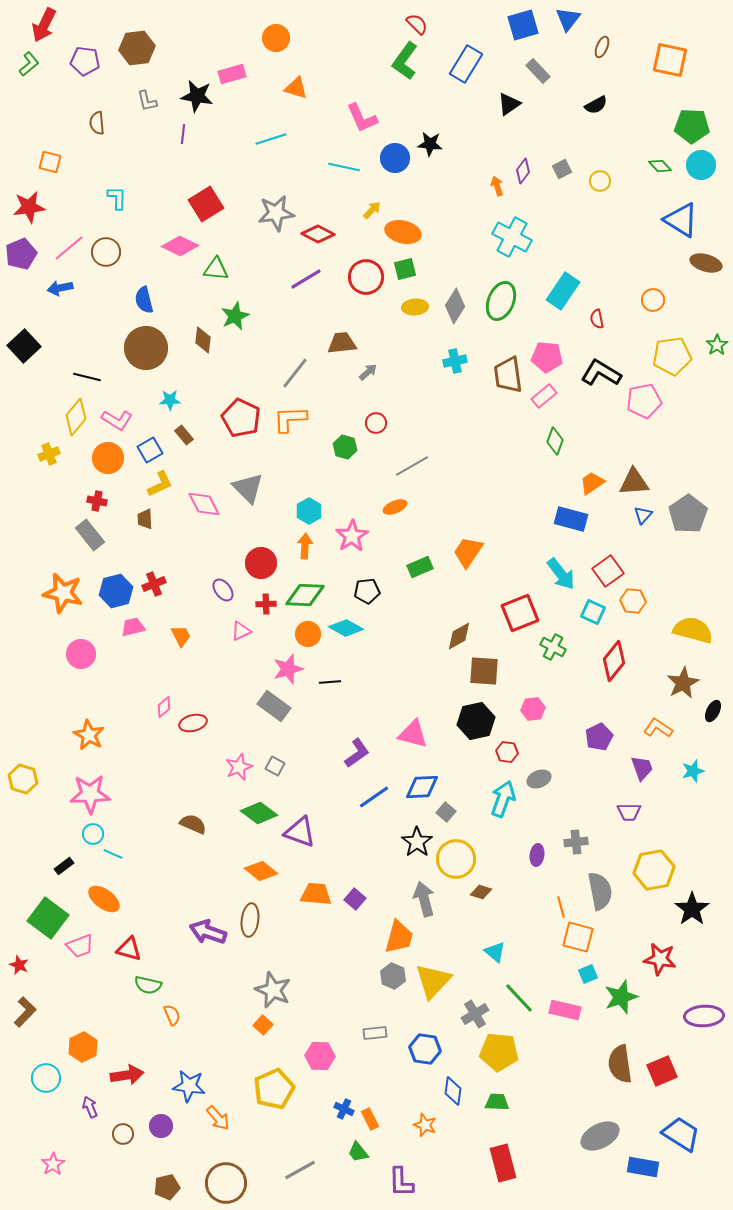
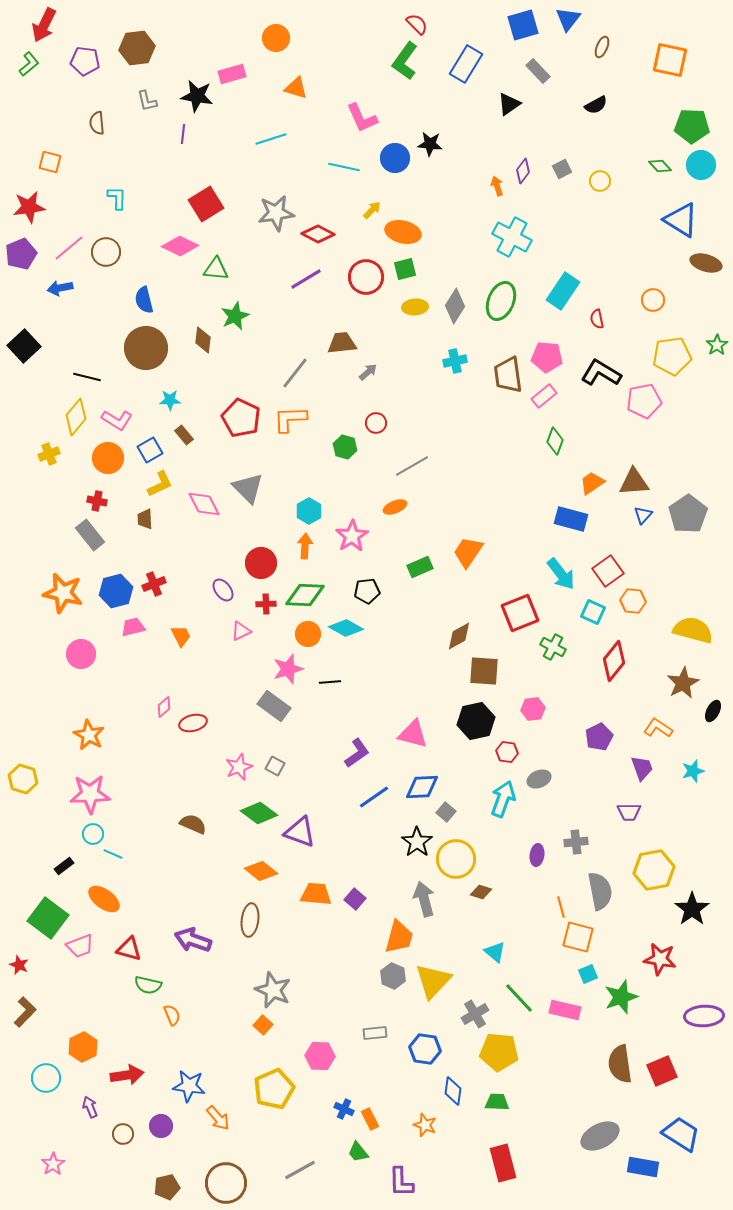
purple arrow at (208, 932): moved 15 px left, 8 px down
